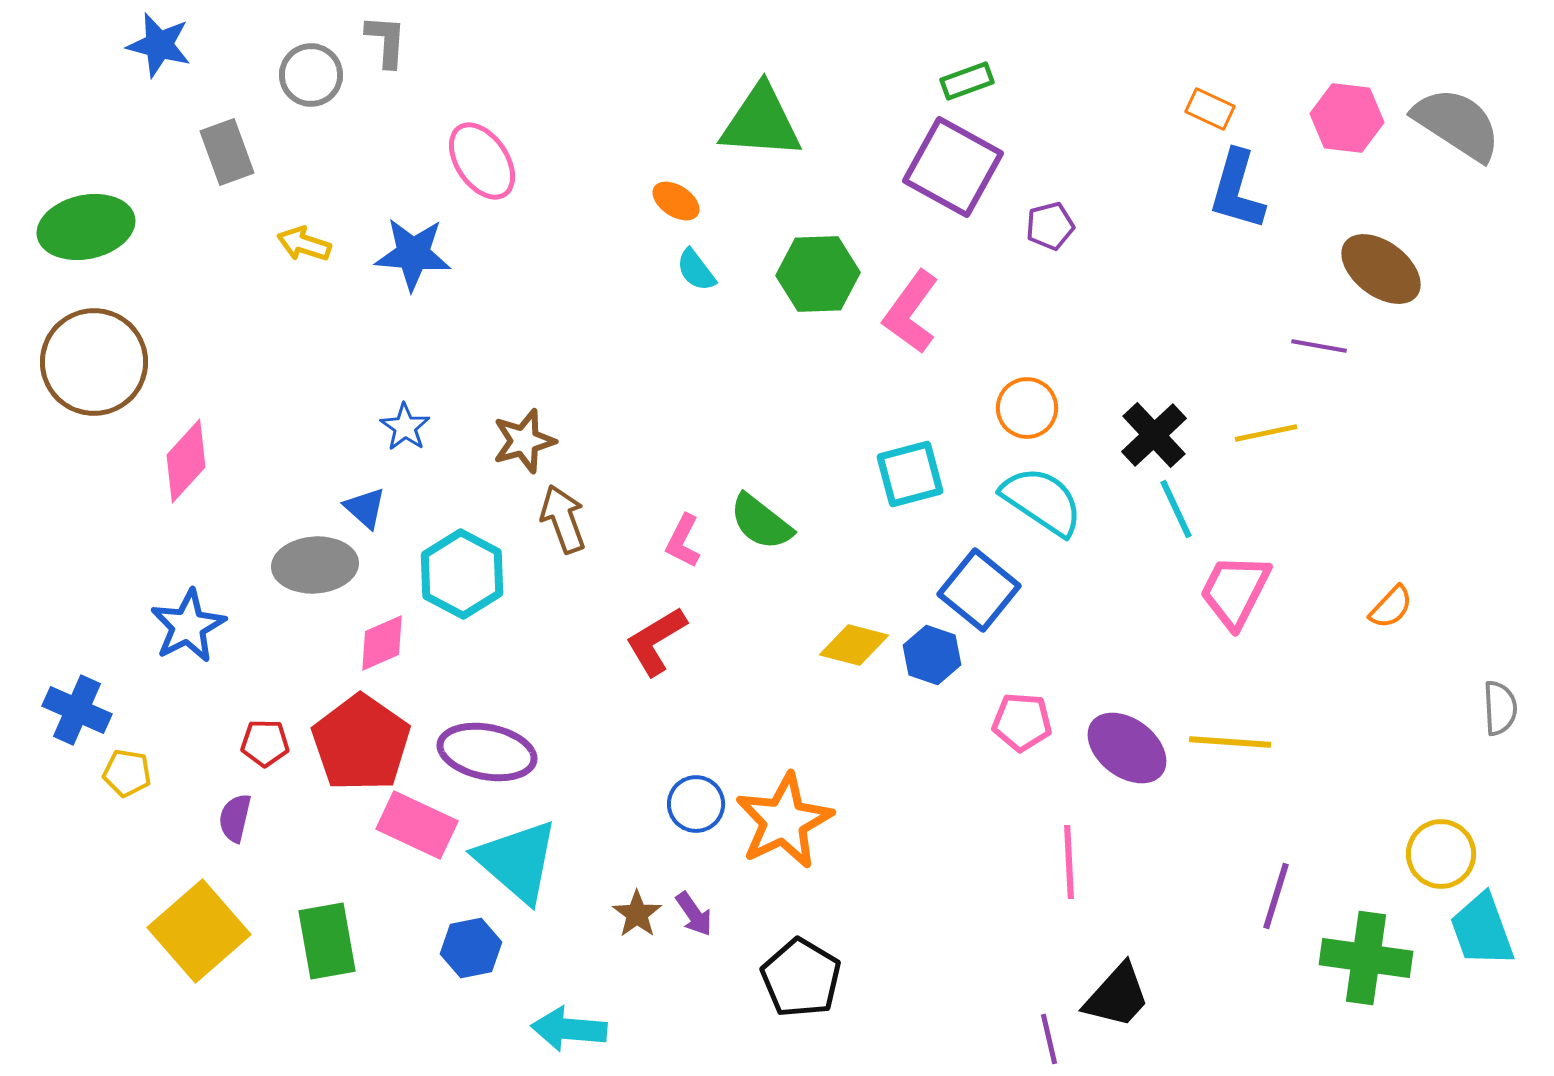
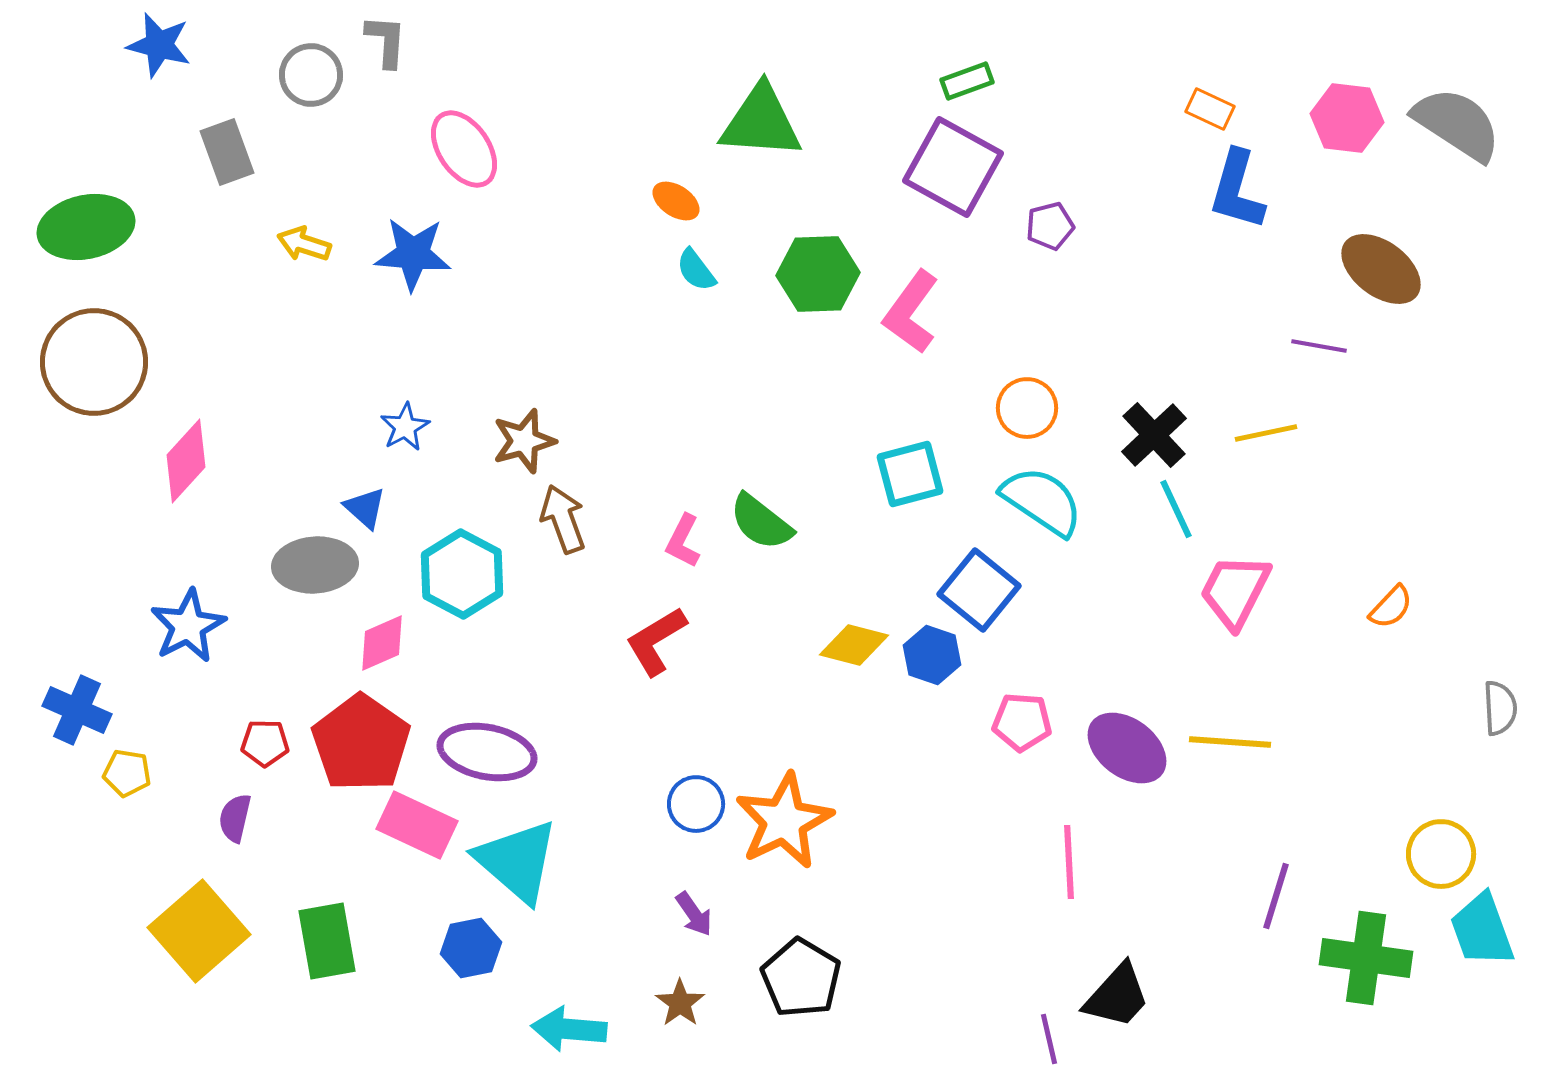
pink ellipse at (482, 161): moved 18 px left, 12 px up
blue star at (405, 427): rotated 9 degrees clockwise
brown star at (637, 914): moved 43 px right, 89 px down
